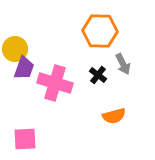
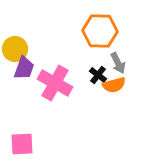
gray arrow: moved 5 px left, 1 px up
pink cross: rotated 12 degrees clockwise
orange semicircle: moved 31 px up
pink square: moved 3 px left, 5 px down
